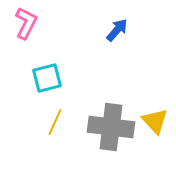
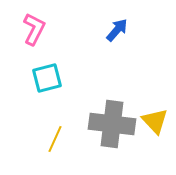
pink L-shape: moved 8 px right, 6 px down
yellow line: moved 17 px down
gray cross: moved 1 px right, 3 px up
